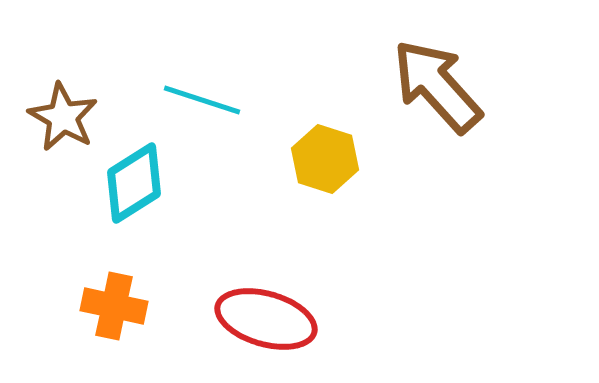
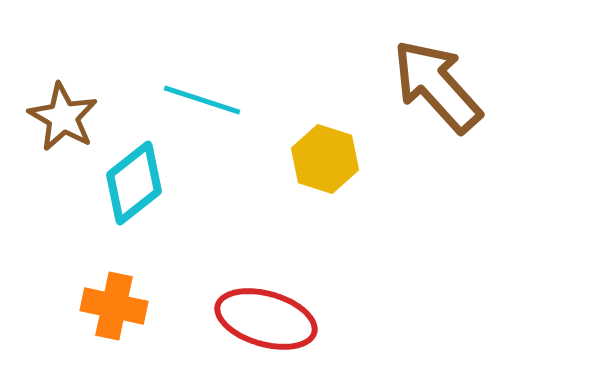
cyan diamond: rotated 6 degrees counterclockwise
